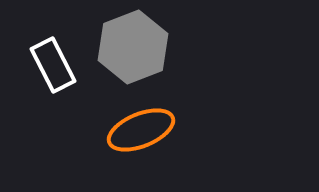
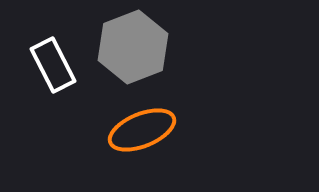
orange ellipse: moved 1 px right
